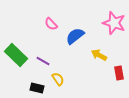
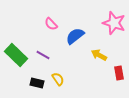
purple line: moved 6 px up
black rectangle: moved 5 px up
